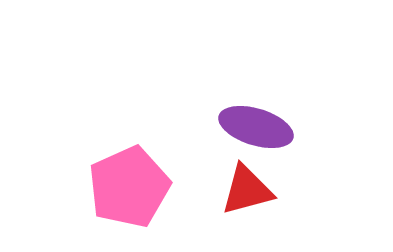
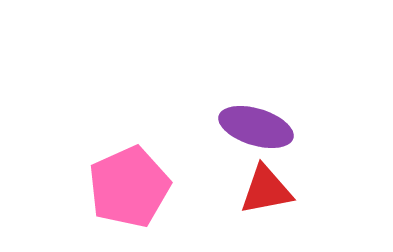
red triangle: moved 19 px right; rotated 4 degrees clockwise
